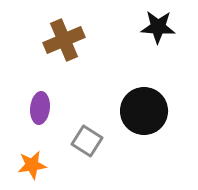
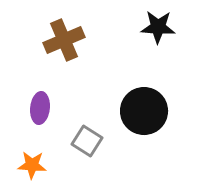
orange star: rotated 12 degrees clockwise
